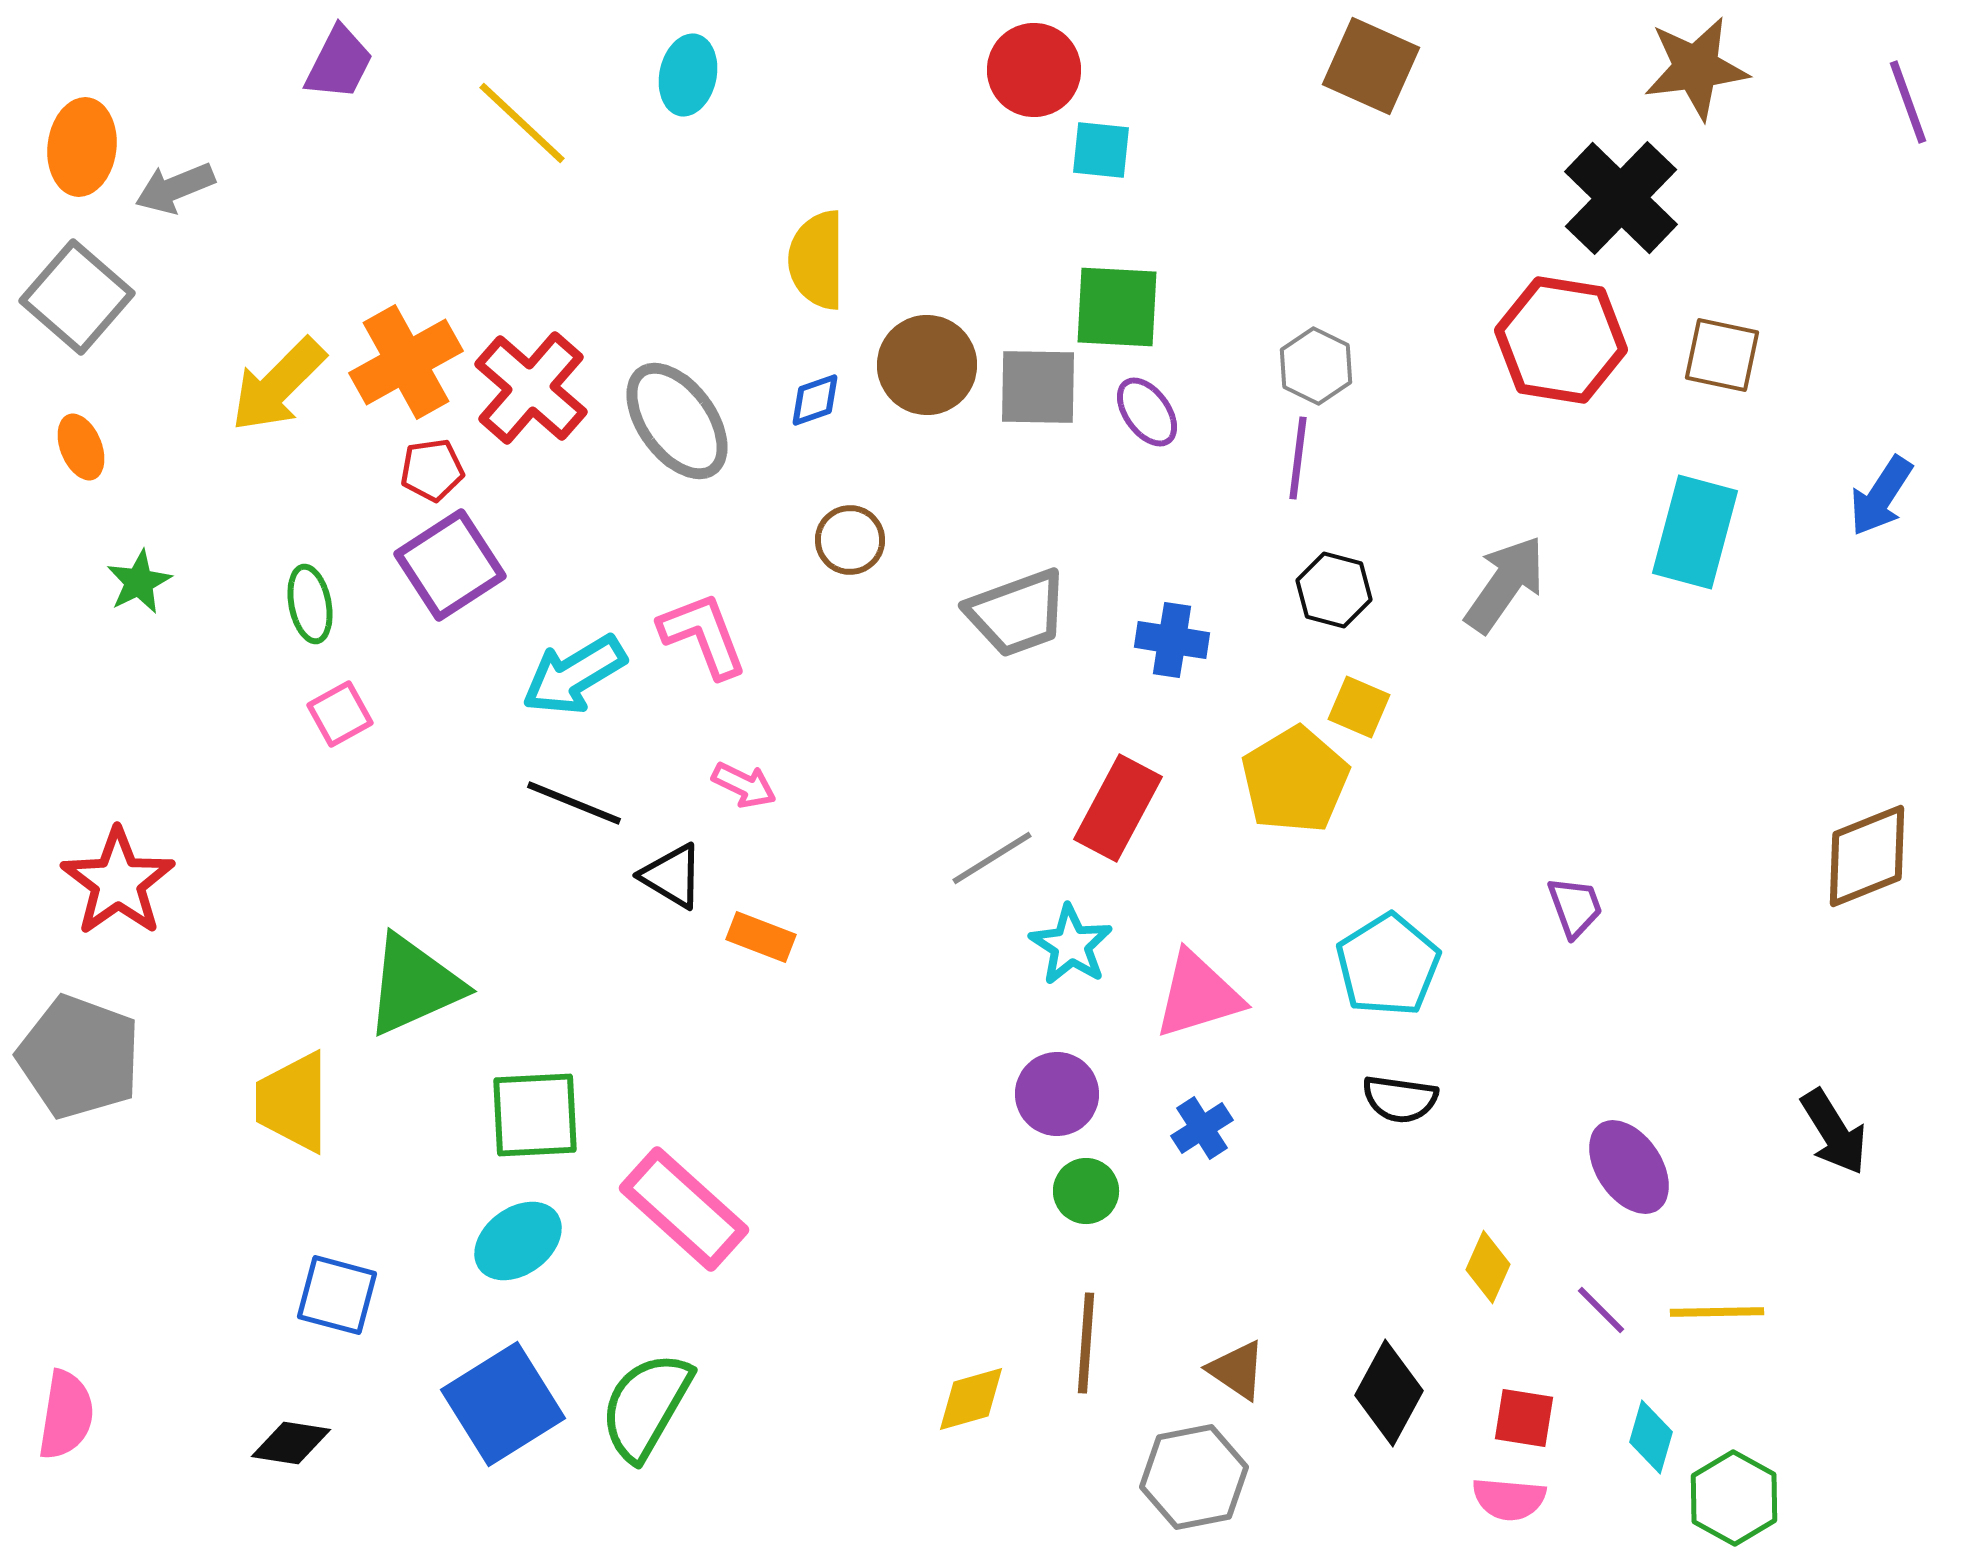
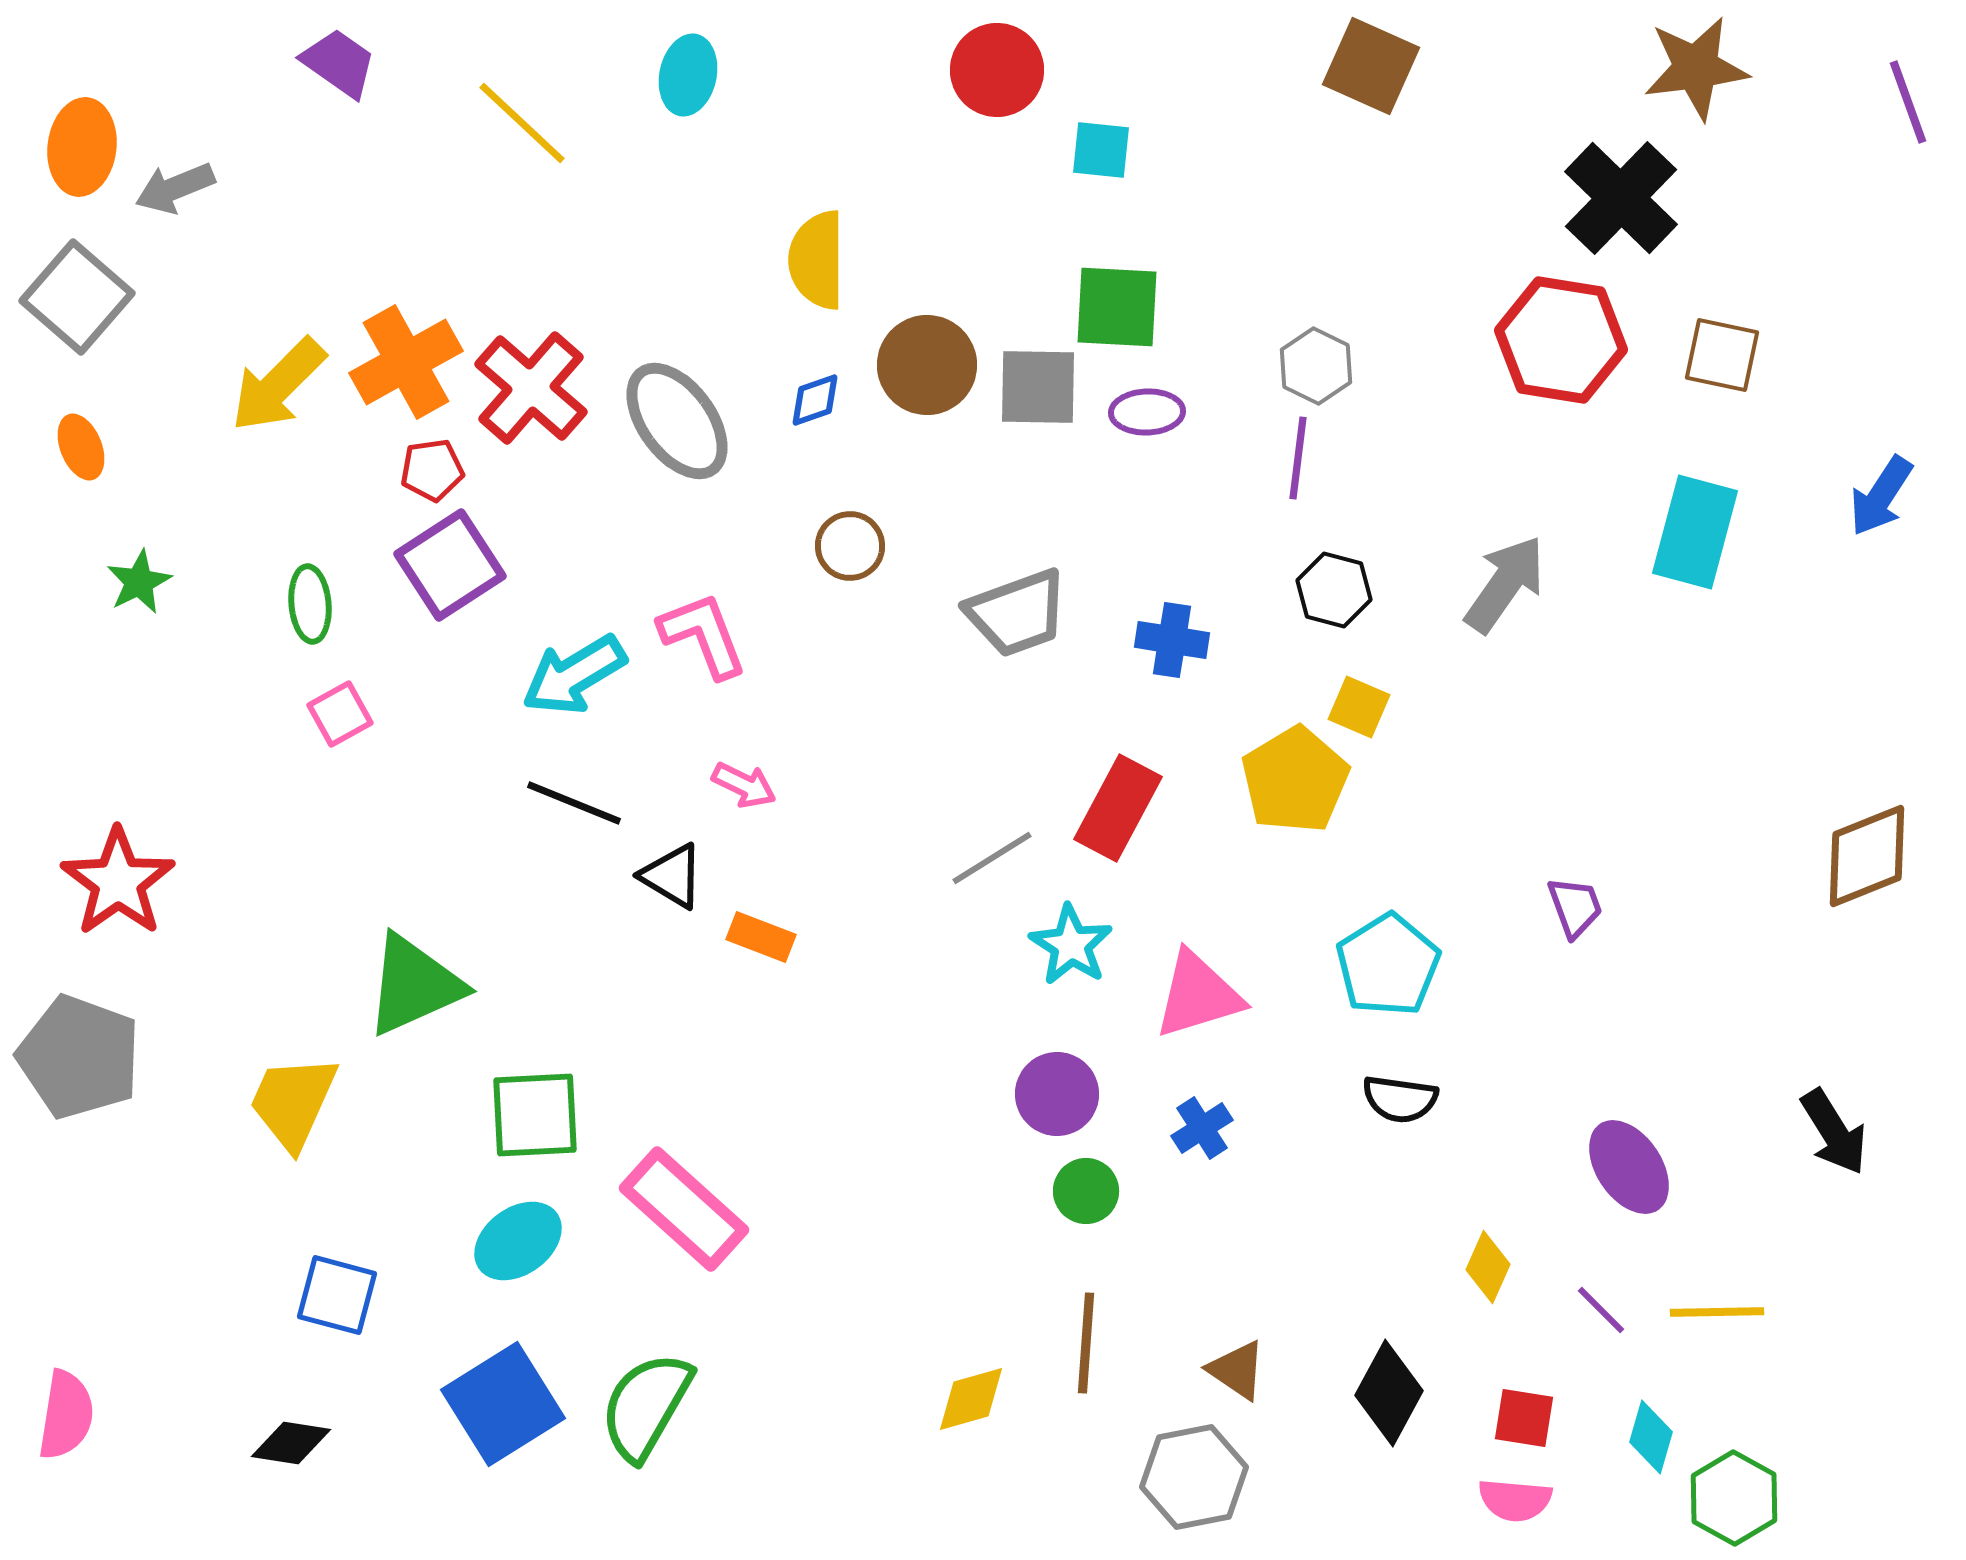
purple trapezoid at (339, 63): rotated 82 degrees counterclockwise
red circle at (1034, 70): moved 37 px left
purple ellipse at (1147, 412): rotated 56 degrees counterclockwise
brown circle at (850, 540): moved 6 px down
green ellipse at (310, 604): rotated 6 degrees clockwise
yellow trapezoid at (293, 1102): rotated 24 degrees clockwise
pink semicircle at (1509, 1499): moved 6 px right, 1 px down
